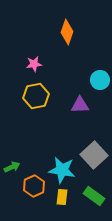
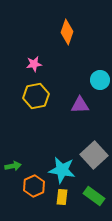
green arrow: moved 1 px right, 1 px up; rotated 14 degrees clockwise
